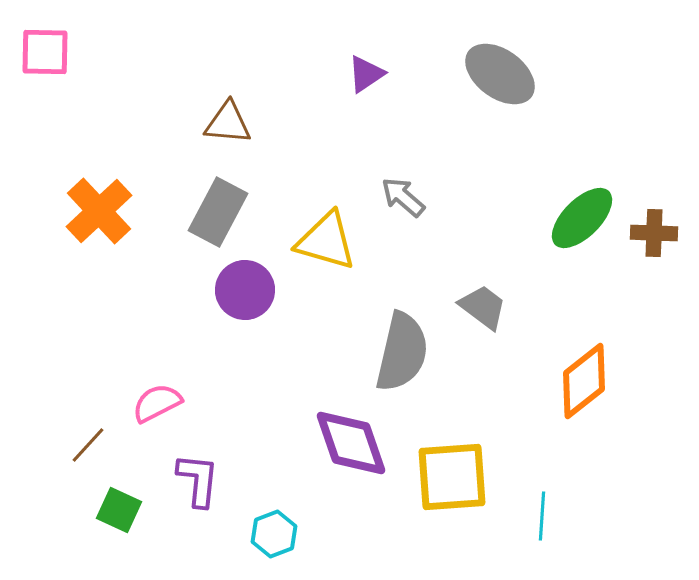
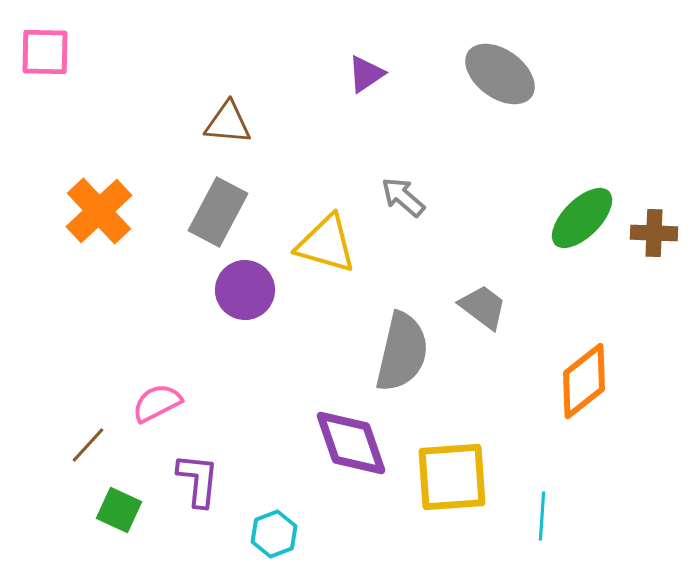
yellow triangle: moved 3 px down
